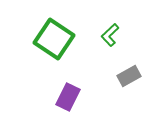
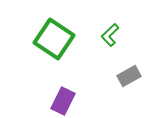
purple rectangle: moved 5 px left, 4 px down
